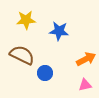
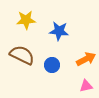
blue circle: moved 7 px right, 8 px up
pink triangle: moved 1 px right, 1 px down
